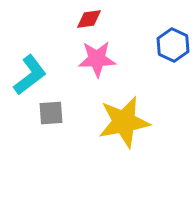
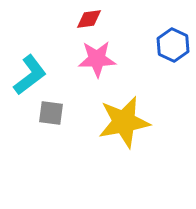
gray square: rotated 12 degrees clockwise
